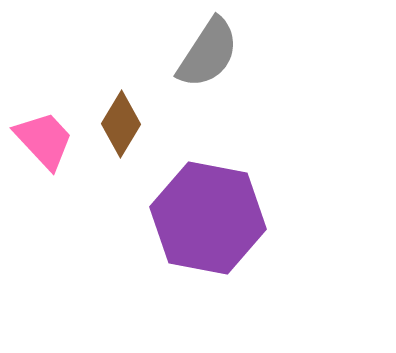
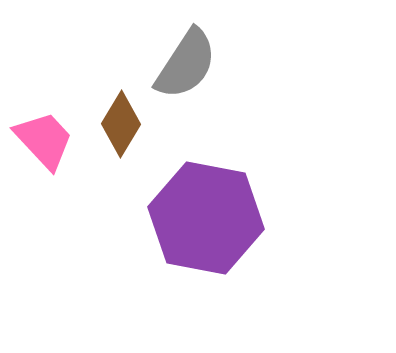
gray semicircle: moved 22 px left, 11 px down
purple hexagon: moved 2 px left
